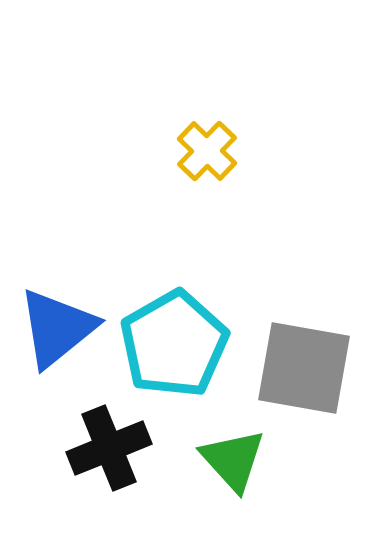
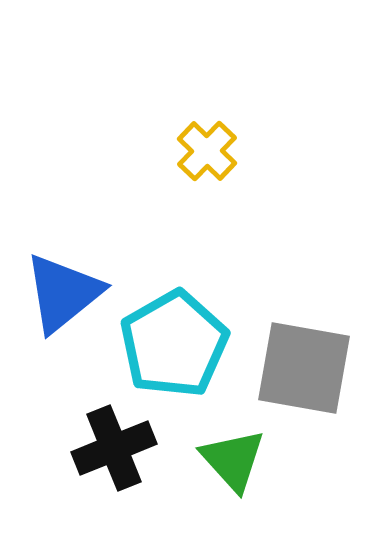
blue triangle: moved 6 px right, 35 px up
black cross: moved 5 px right
